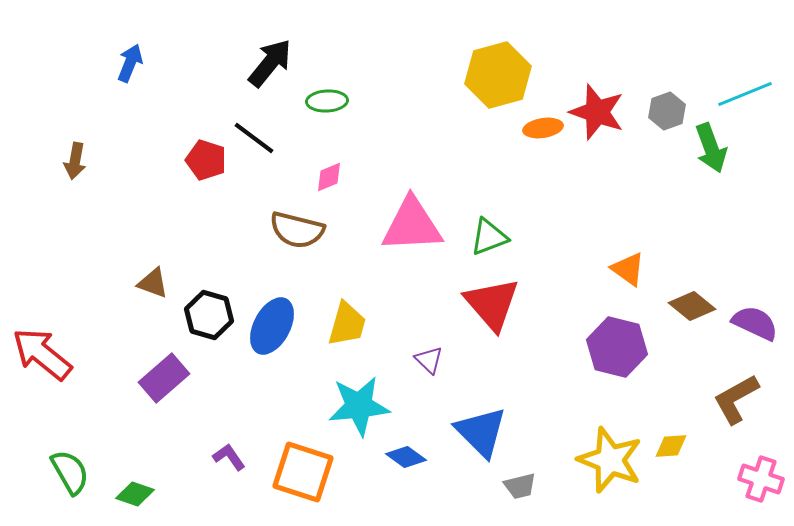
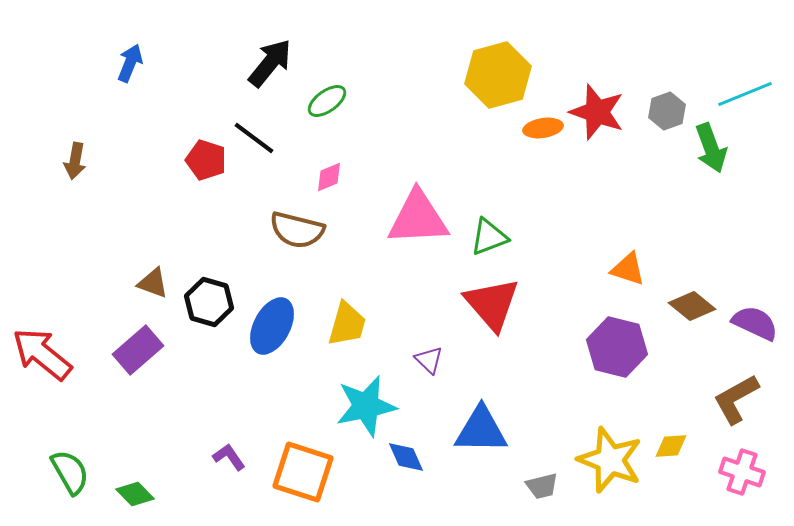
green ellipse: rotated 33 degrees counterclockwise
pink triangle: moved 6 px right, 7 px up
orange triangle: rotated 18 degrees counterclockwise
black hexagon: moved 13 px up
purple rectangle: moved 26 px left, 28 px up
cyan star: moved 7 px right; rotated 6 degrees counterclockwise
blue triangle: moved 2 px up; rotated 44 degrees counterclockwise
blue diamond: rotated 30 degrees clockwise
pink cross: moved 19 px left, 7 px up
gray trapezoid: moved 22 px right
green diamond: rotated 27 degrees clockwise
